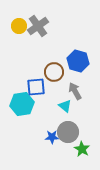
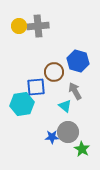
gray cross: rotated 30 degrees clockwise
